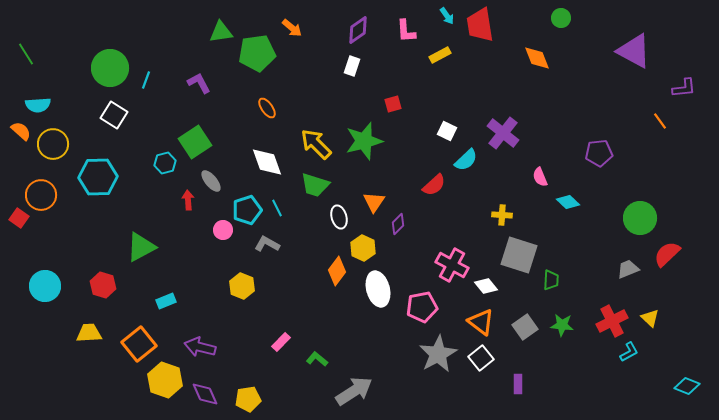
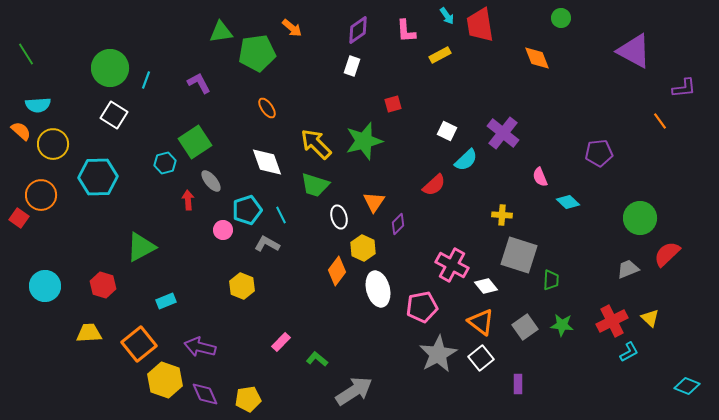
cyan line at (277, 208): moved 4 px right, 7 px down
